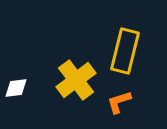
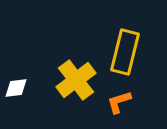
yellow rectangle: moved 1 px down
